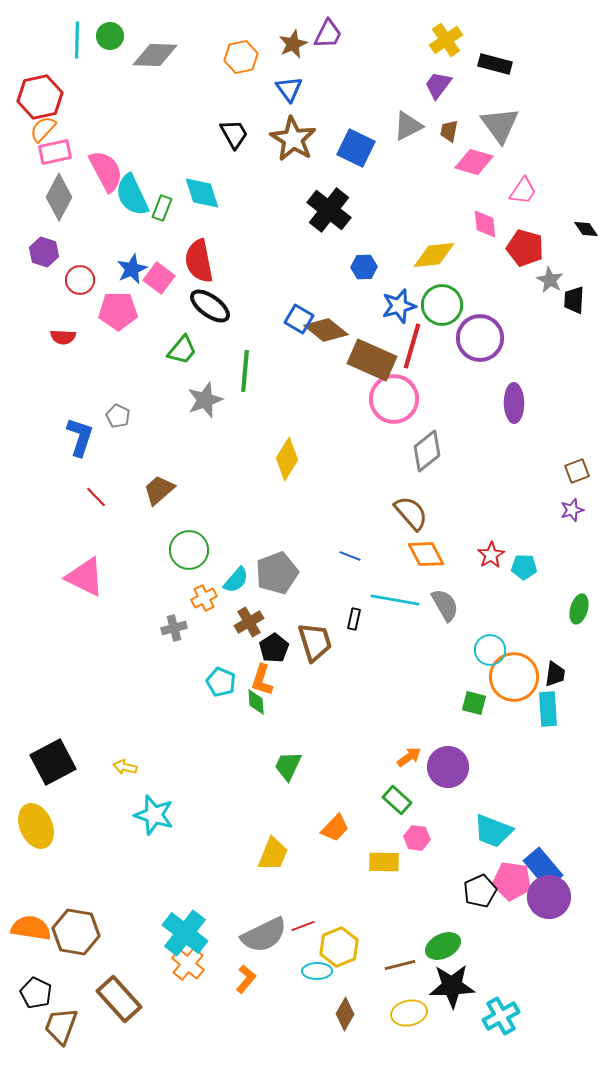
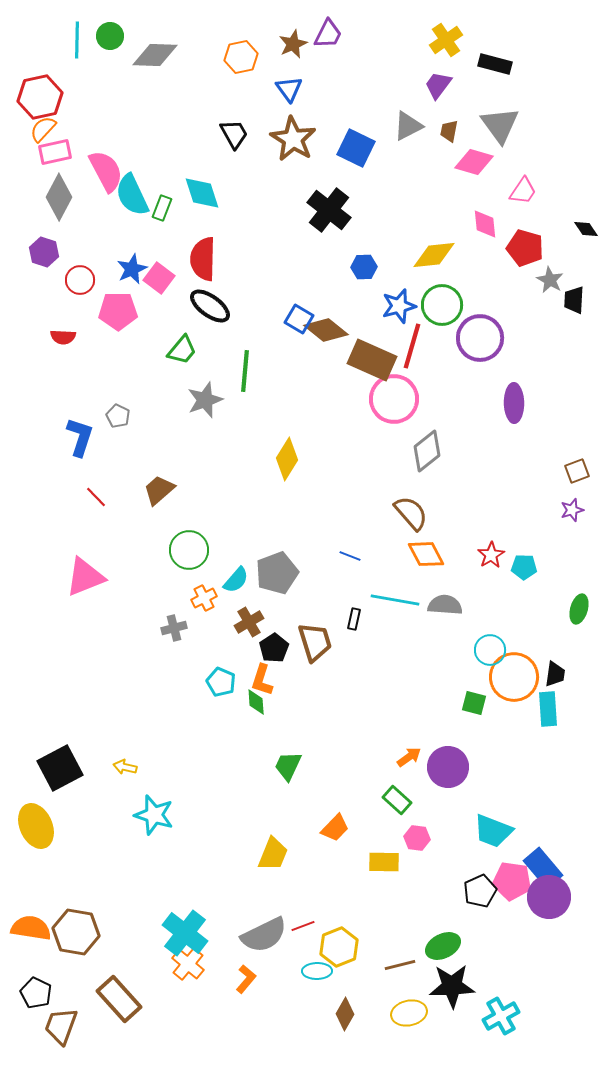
red semicircle at (199, 261): moved 4 px right, 2 px up; rotated 12 degrees clockwise
pink triangle at (85, 577): rotated 48 degrees counterclockwise
gray semicircle at (445, 605): rotated 56 degrees counterclockwise
black square at (53, 762): moved 7 px right, 6 px down
